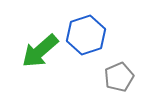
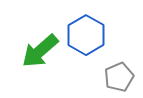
blue hexagon: rotated 12 degrees counterclockwise
